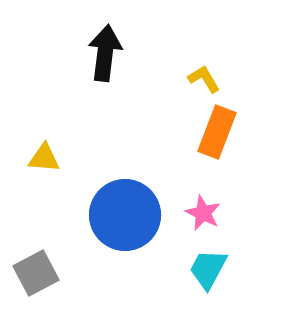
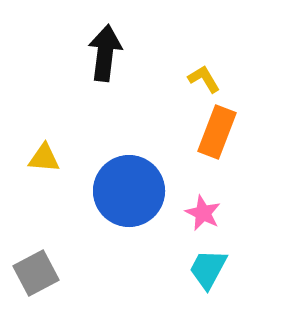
blue circle: moved 4 px right, 24 px up
